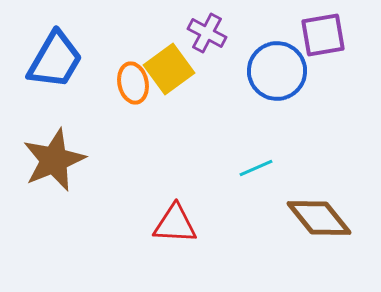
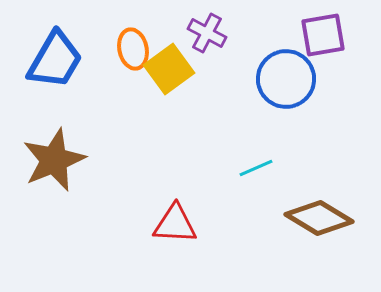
blue circle: moved 9 px right, 8 px down
orange ellipse: moved 34 px up
brown diamond: rotated 20 degrees counterclockwise
